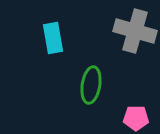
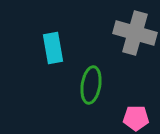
gray cross: moved 2 px down
cyan rectangle: moved 10 px down
